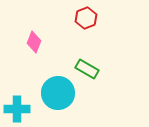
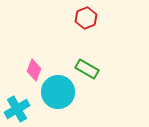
pink diamond: moved 28 px down
cyan circle: moved 1 px up
cyan cross: rotated 30 degrees counterclockwise
